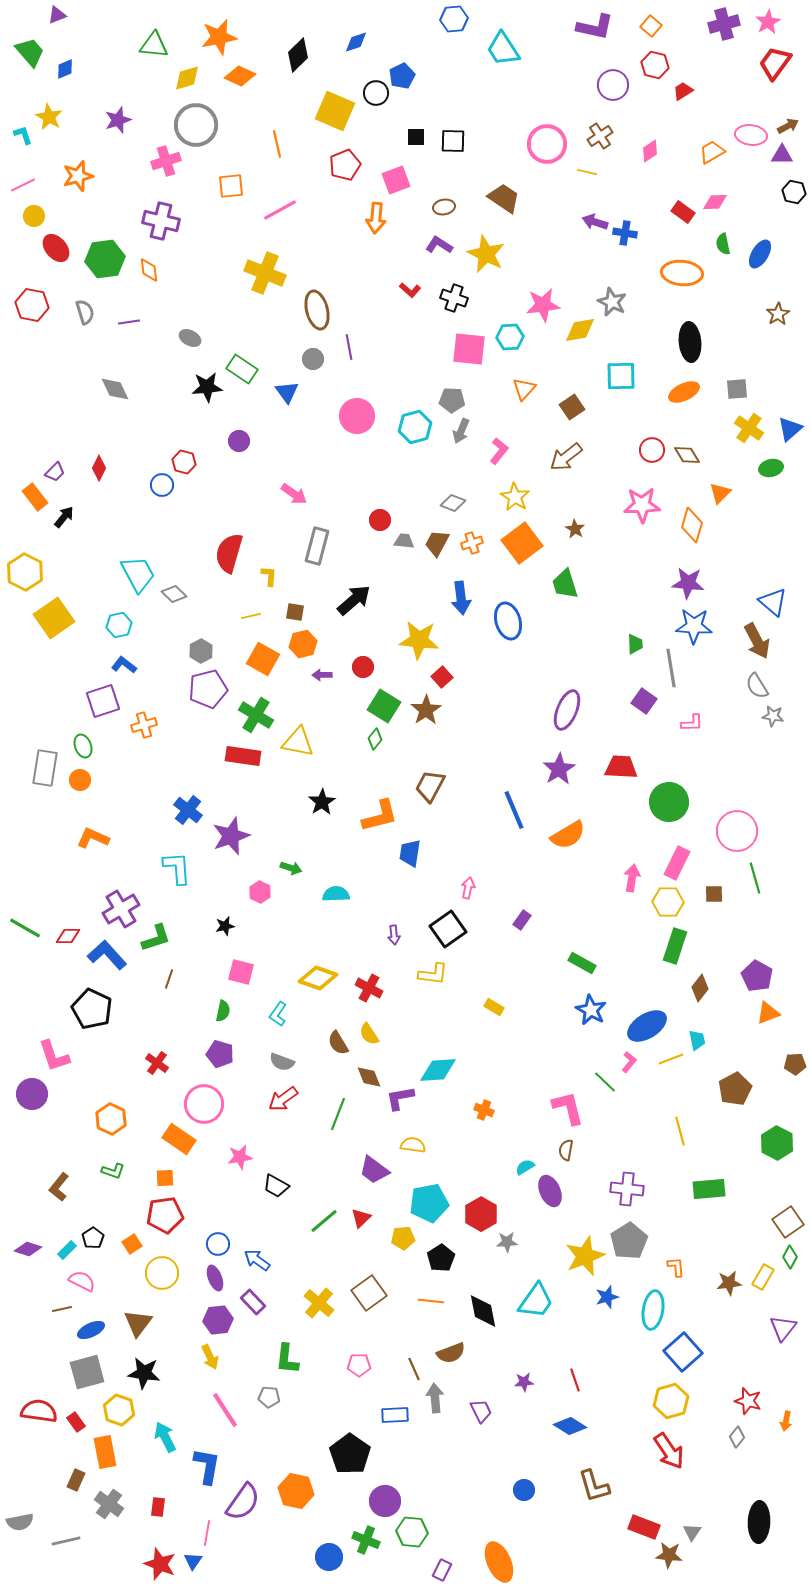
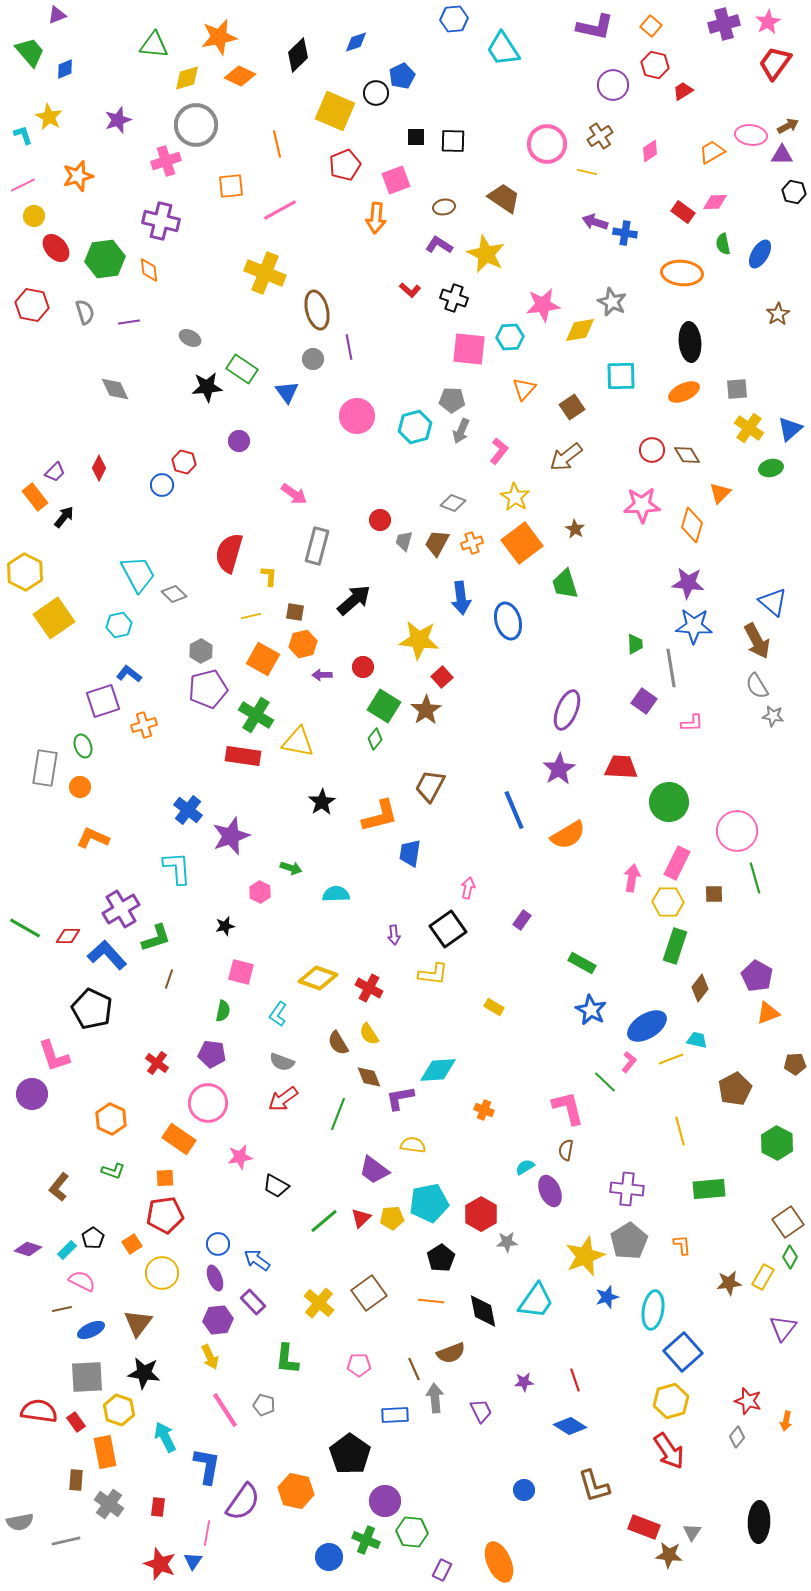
gray trapezoid at (404, 541): rotated 80 degrees counterclockwise
blue L-shape at (124, 665): moved 5 px right, 9 px down
orange circle at (80, 780): moved 7 px down
cyan trapezoid at (697, 1040): rotated 65 degrees counterclockwise
purple pentagon at (220, 1054): moved 8 px left; rotated 8 degrees counterclockwise
pink circle at (204, 1104): moved 4 px right, 1 px up
yellow pentagon at (403, 1238): moved 11 px left, 20 px up
orange L-shape at (676, 1267): moved 6 px right, 22 px up
gray square at (87, 1372): moved 5 px down; rotated 12 degrees clockwise
gray pentagon at (269, 1397): moved 5 px left, 8 px down; rotated 10 degrees clockwise
brown rectangle at (76, 1480): rotated 20 degrees counterclockwise
